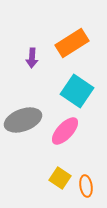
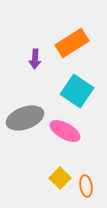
purple arrow: moved 3 px right, 1 px down
gray ellipse: moved 2 px right, 2 px up
pink ellipse: rotated 76 degrees clockwise
yellow square: rotated 10 degrees clockwise
